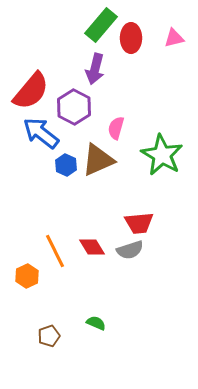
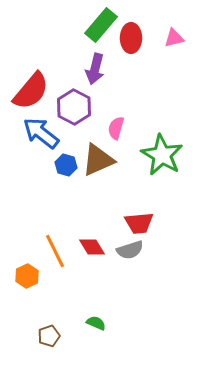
blue hexagon: rotated 10 degrees counterclockwise
